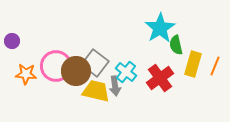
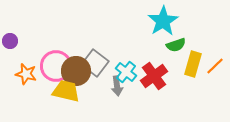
cyan star: moved 3 px right, 7 px up
purple circle: moved 2 px left
green semicircle: rotated 96 degrees counterclockwise
orange line: rotated 24 degrees clockwise
orange star: rotated 10 degrees clockwise
red cross: moved 6 px left, 2 px up
gray arrow: moved 2 px right
yellow trapezoid: moved 30 px left
